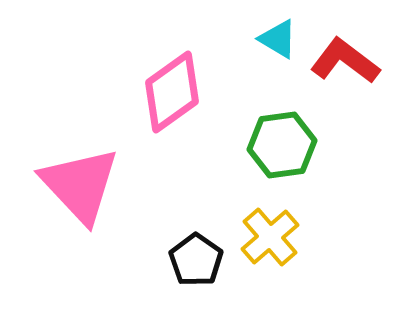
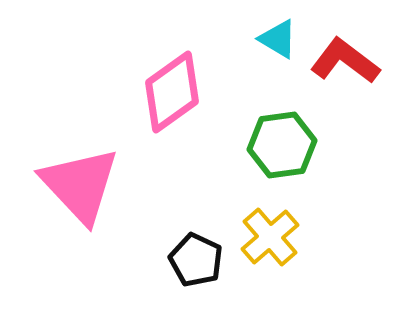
black pentagon: rotated 10 degrees counterclockwise
